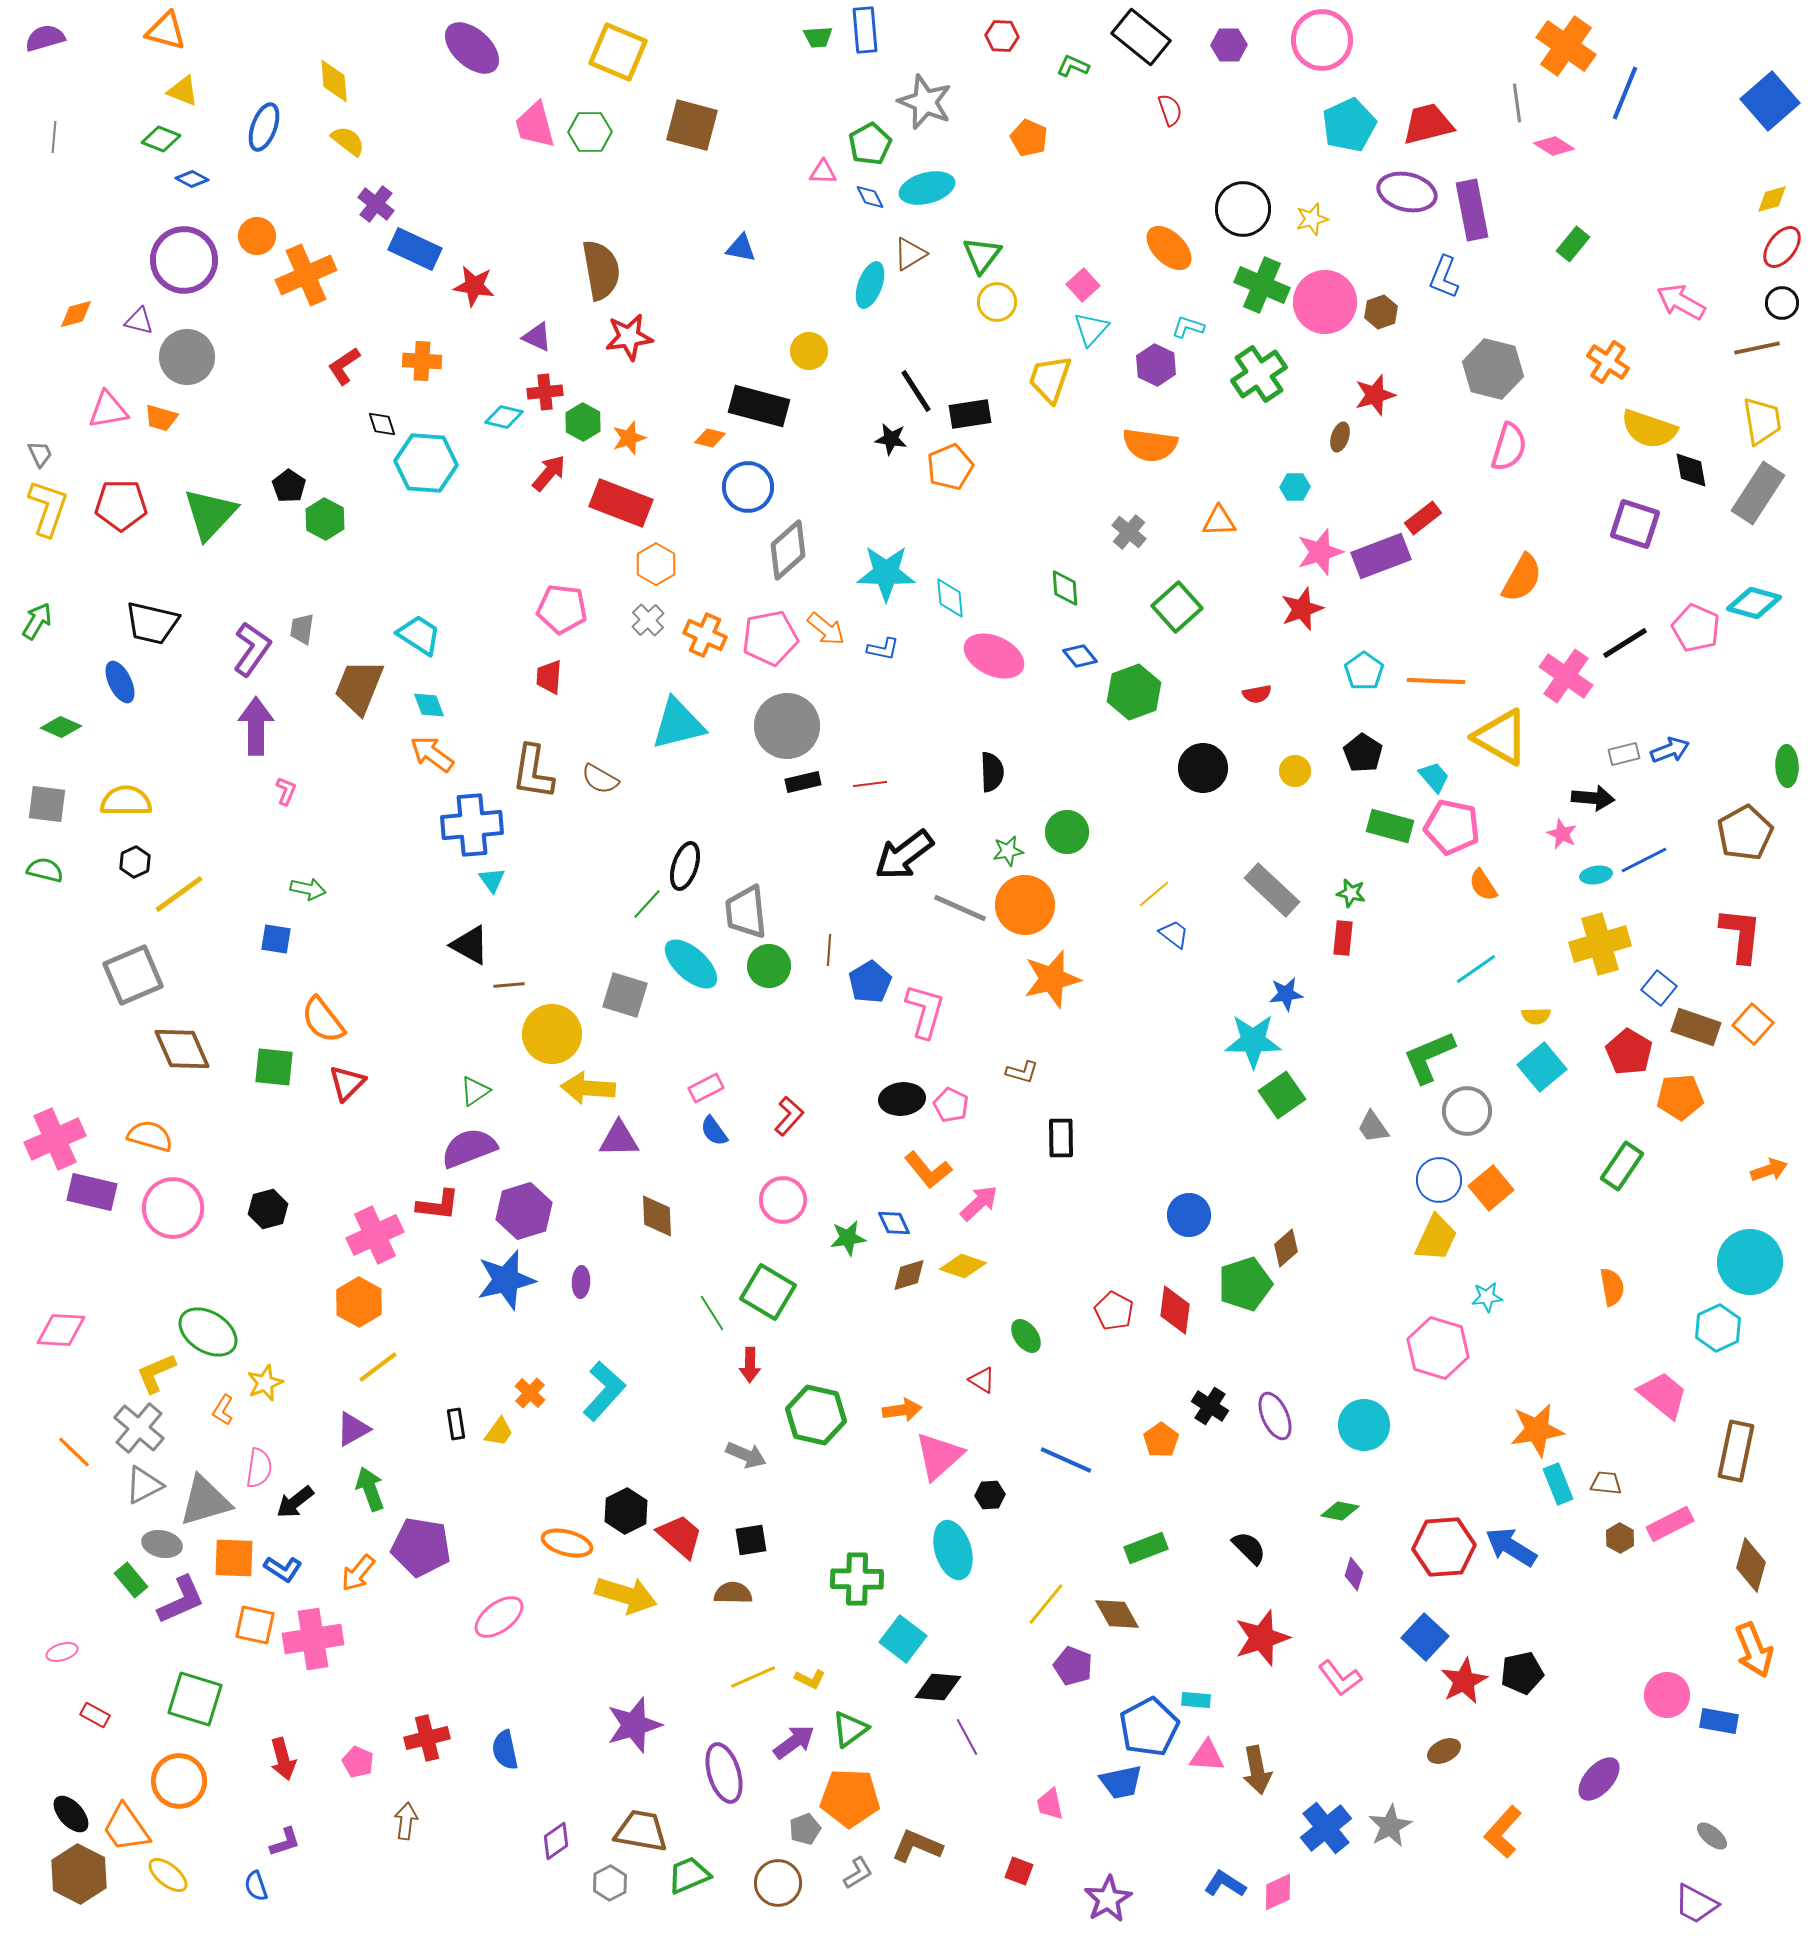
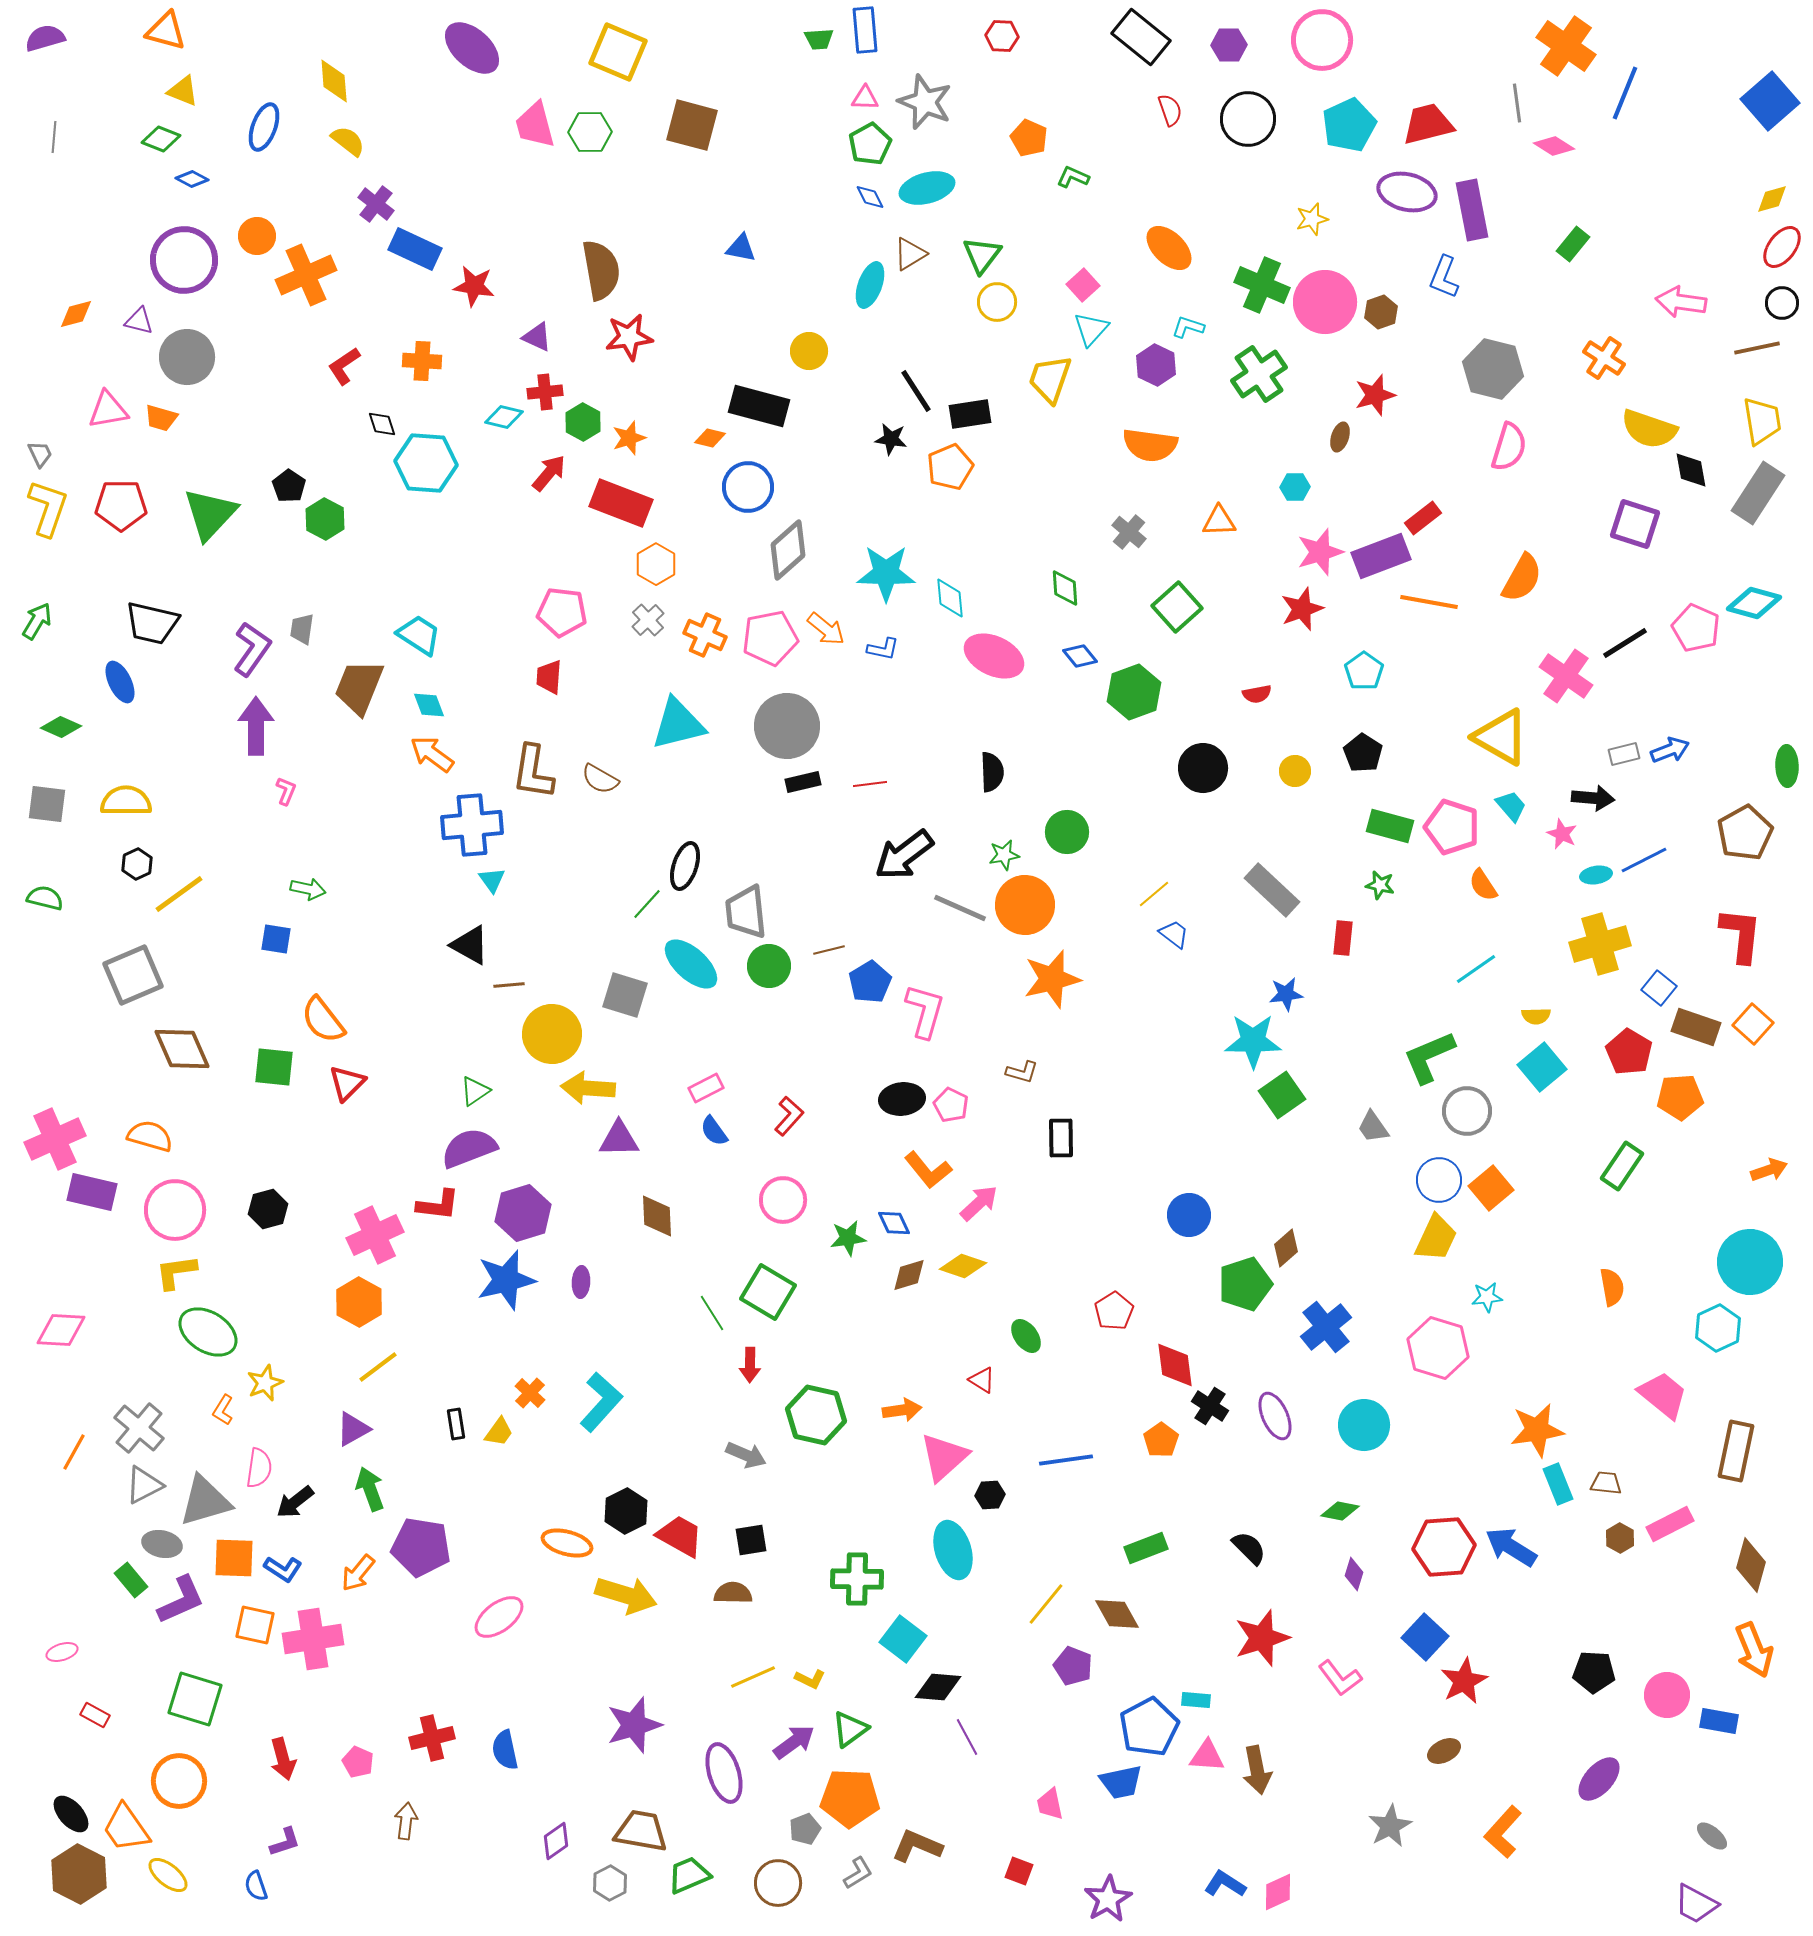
green trapezoid at (818, 37): moved 1 px right, 2 px down
green L-shape at (1073, 66): moved 111 px down
pink triangle at (823, 172): moved 42 px right, 74 px up
black circle at (1243, 209): moved 5 px right, 90 px up
pink arrow at (1681, 302): rotated 21 degrees counterclockwise
orange cross at (1608, 362): moved 4 px left, 4 px up
pink pentagon at (562, 609): moved 3 px down
orange line at (1436, 681): moved 7 px left, 79 px up; rotated 8 degrees clockwise
cyan trapezoid at (1434, 777): moved 77 px right, 29 px down
pink pentagon at (1452, 827): rotated 6 degrees clockwise
green star at (1008, 851): moved 4 px left, 4 px down
black hexagon at (135, 862): moved 2 px right, 2 px down
green semicircle at (45, 870): moved 28 px down
green star at (1351, 893): moved 29 px right, 8 px up
brown line at (829, 950): rotated 72 degrees clockwise
pink circle at (173, 1208): moved 2 px right, 2 px down
purple hexagon at (524, 1211): moved 1 px left, 2 px down
red diamond at (1175, 1310): moved 55 px down; rotated 15 degrees counterclockwise
red pentagon at (1114, 1311): rotated 12 degrees clockwise
yellow L-shape at (156, 1373): moved 20 px right, 101 px up; rotated 15 degrees clockwise
cyan L-shape at (604, 1391): moved 3 px left, 11 px down
orange line at (74, 1452): rotated 75 degrees clockwise
pink triangle at (939, 1456): moved 5 px right, 1 px down
blue line at (1066, 1460): rotated 32 degrees counterclockwise
red trapezoid at (680, 1536): rotated 12 degrees counterclockwise
black pentagon at (1522, 1673): moved 72 px right, 1 px up; rotated 15 degrees clockwise
red cross at (427, 1738): moved 5 px right
blue cross at (1326, 1828): moved 501 px up
